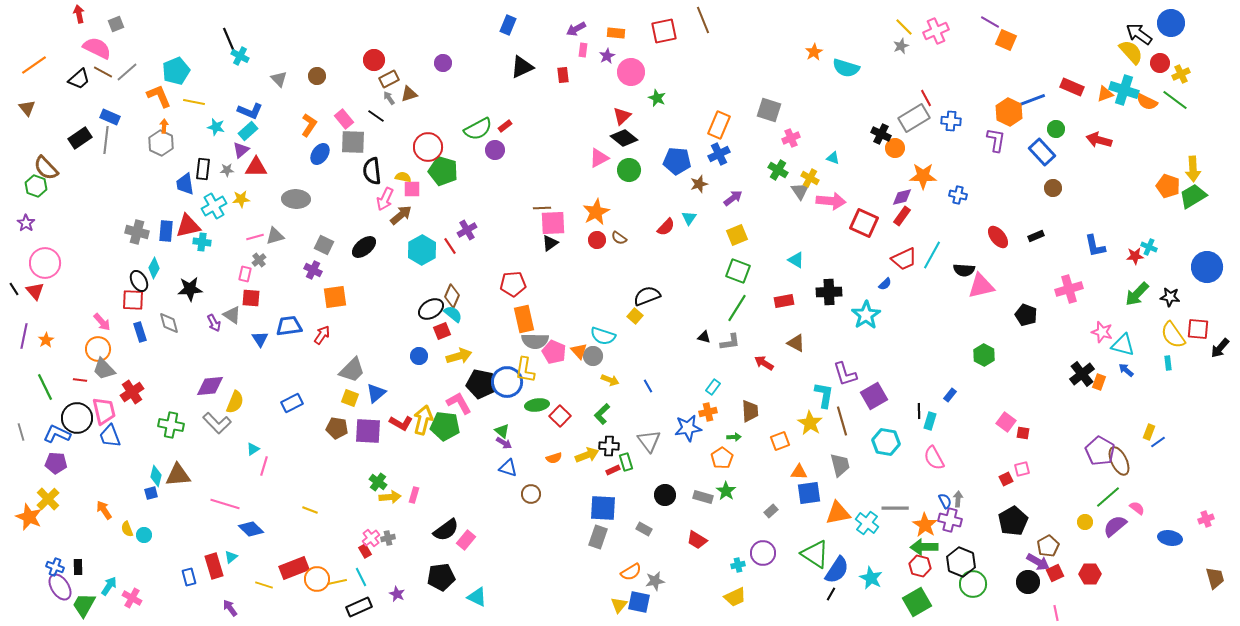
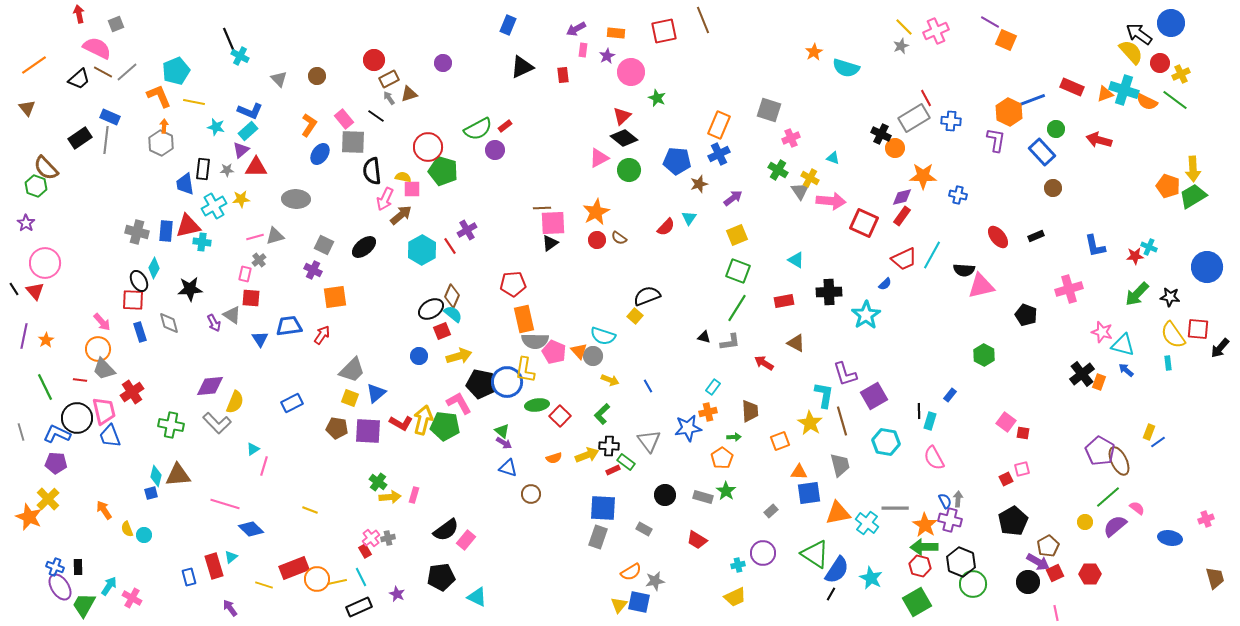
green rectangle at (626, 462): rotated 36 degrees counterclockwise
